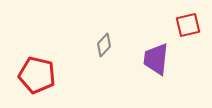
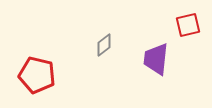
gray diamond: rotated 10 degrees clockwise
